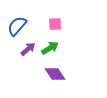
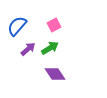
pink square: moved 1 px left, 1 px down; rotated 24 degrees counterclockwise
